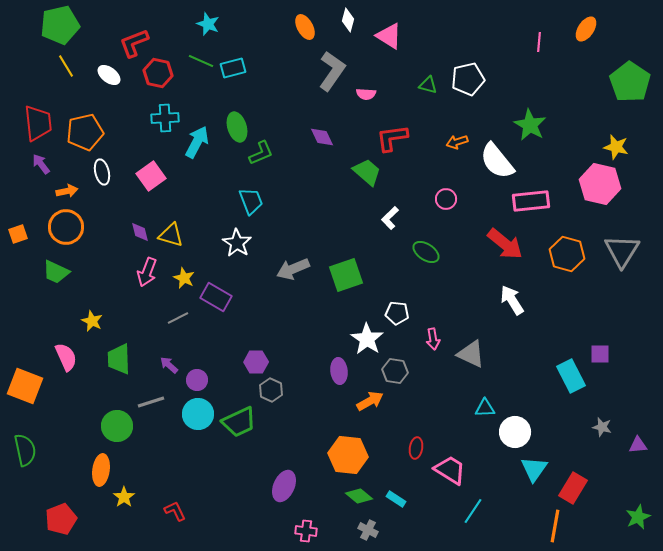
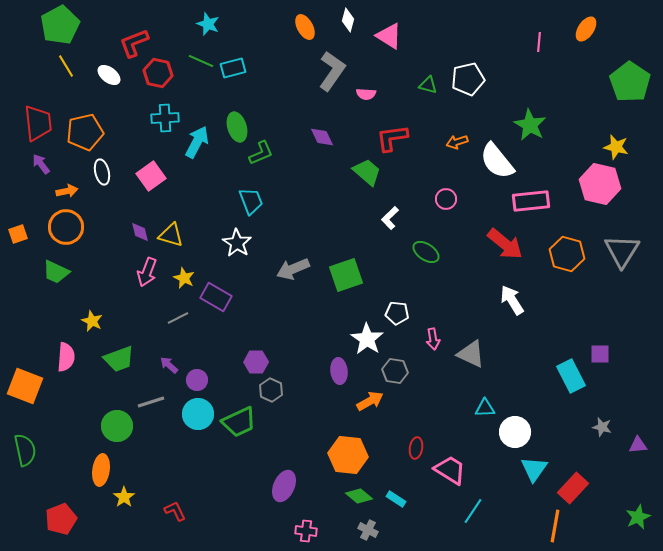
green pentagon at (60, 25): rotated 15 degrees counterclockwise
pink semicircle at (66, 357): rotated 28 degrees clockwise
green trapezoid at (119, 359): rotated 108 degrees counterclockwise
red rectangle at (573, 488): rotated 12 degrees clockwise
